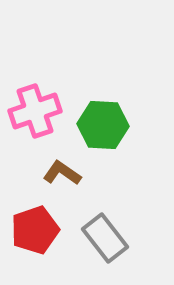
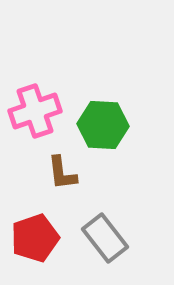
brown L-shape: rotated 132 degrees counterclockwise
red pentagon: moved 8 px down
